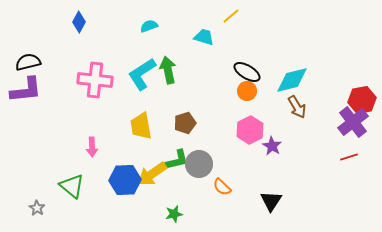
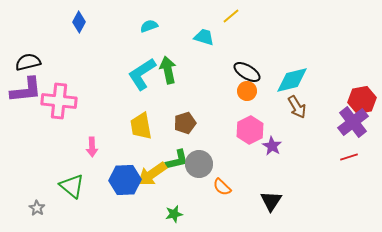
pink cross: moved 36 px left, 21 px down
